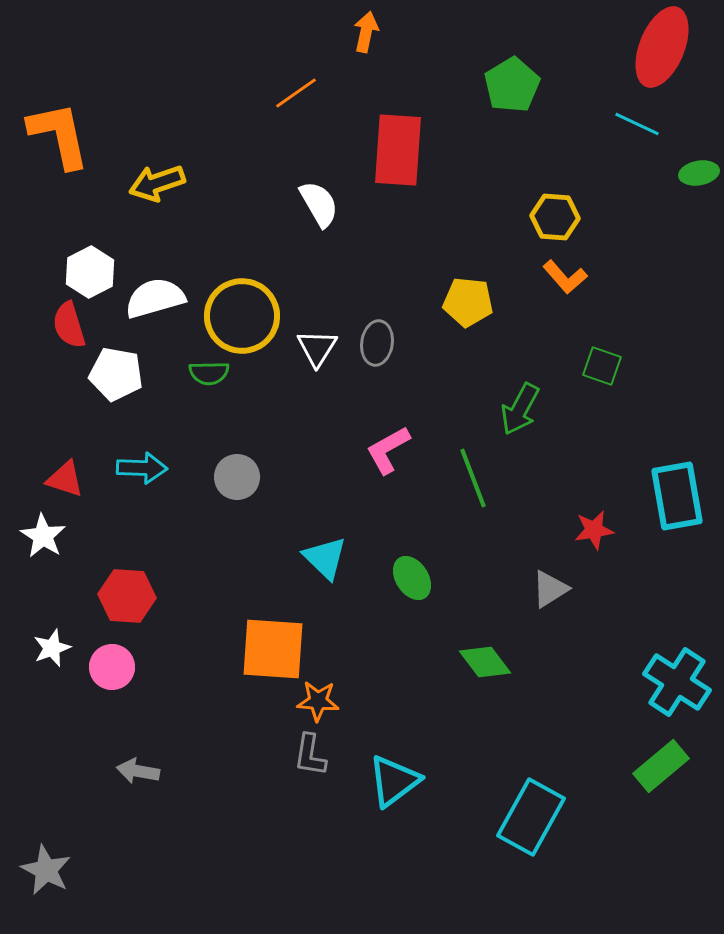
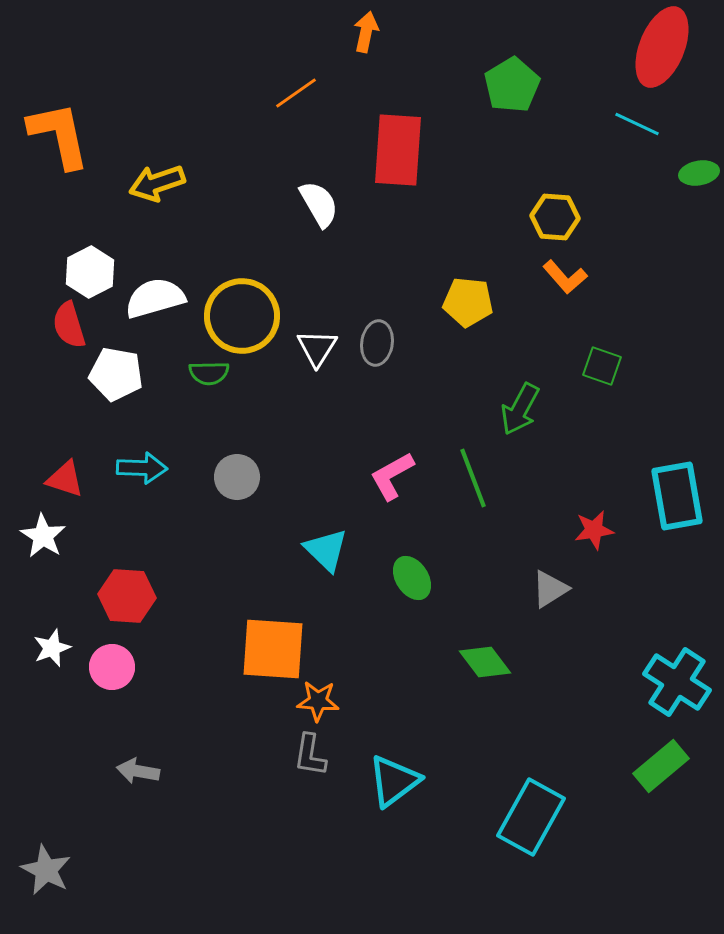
pink L-shape at (388, 450): moved 4 px right, 26 px down
cyan triangle at (325, 558): moved 1 px right, 8 px up
